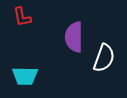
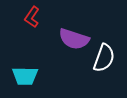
red L-shape: moved 10 px right; rotated 45 degrees clockwise
purple semicircle: moved 2 px down; rotated 72 degrees counterclockwise
